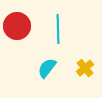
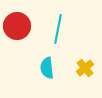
cyan line: rotated 12 degrees clockwise
cyan semicircle: rotated 45 degrees counterclockwise
